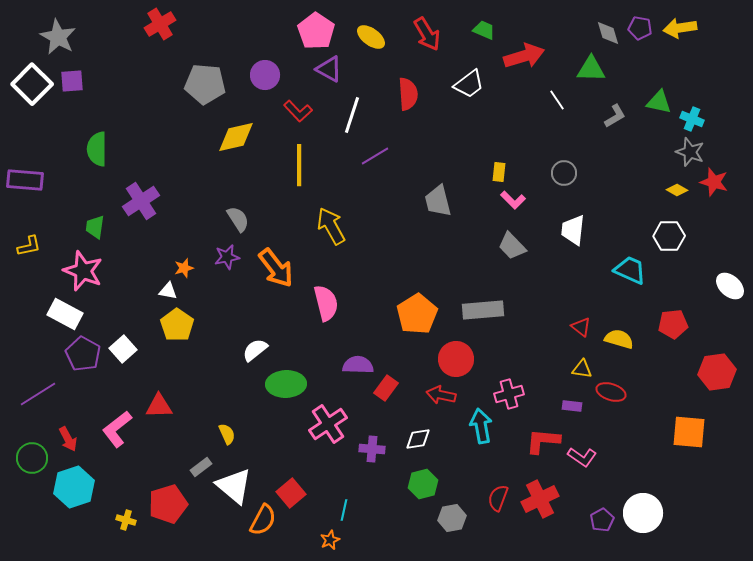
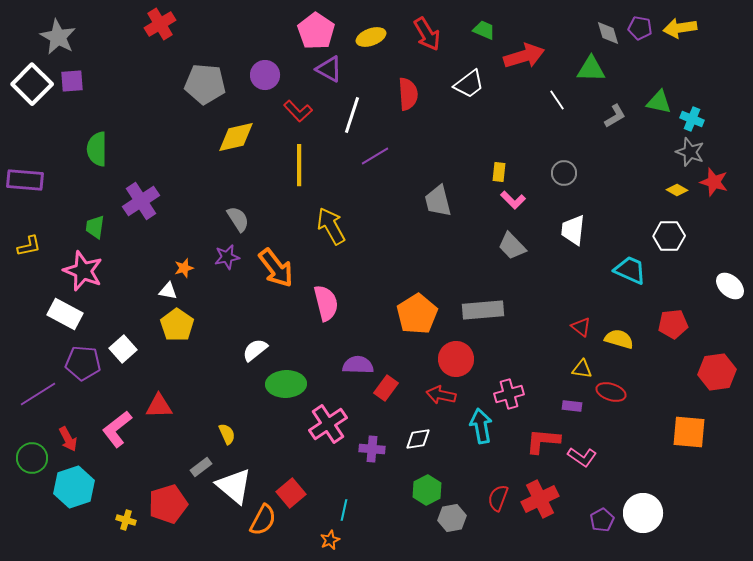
yellow ellipse at (371, 37): rotated 56 degrees counterclockwise
purple pentagon at (83, 354): moved 9 px down; rotated 24 degrees counterclockwise
green hexagon at (423, 484): moved 4 px right, 6 px down; rotated 12 degrees counterclockwise
